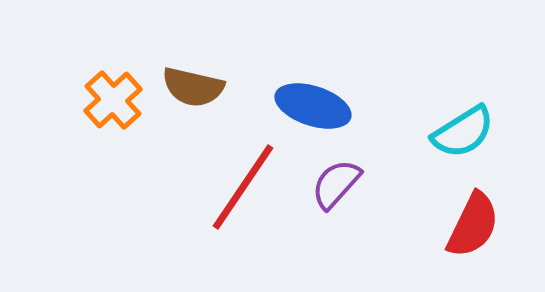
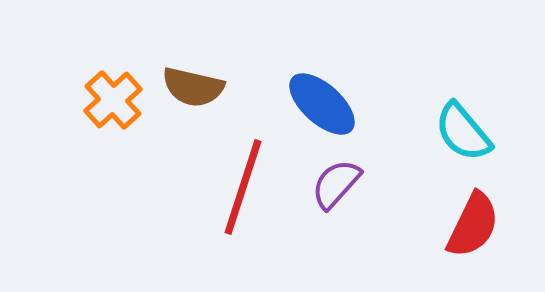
blue ellipse: moved 9 px right, 2 px up; rotated 24 degrees clockwise
cyan semicircle: rotated 82 degrees clockwise
red line: rotated 16 degrees counterclockwise
